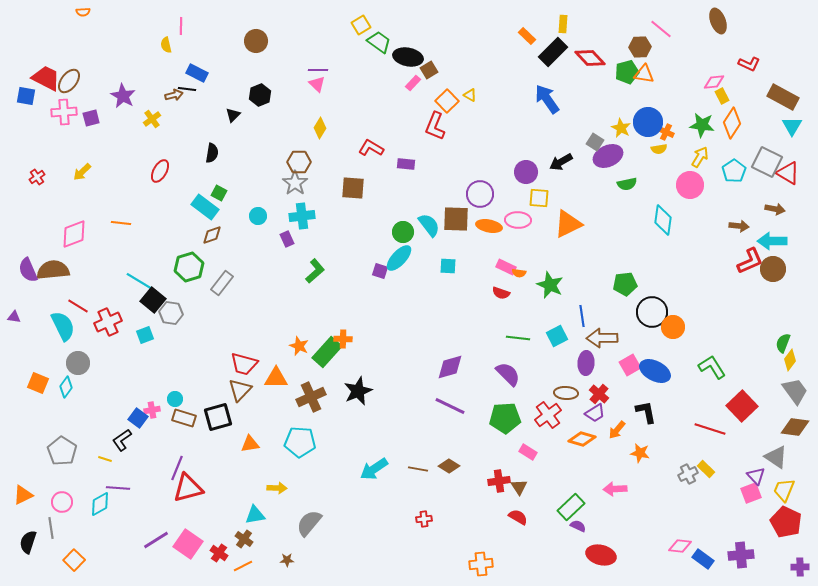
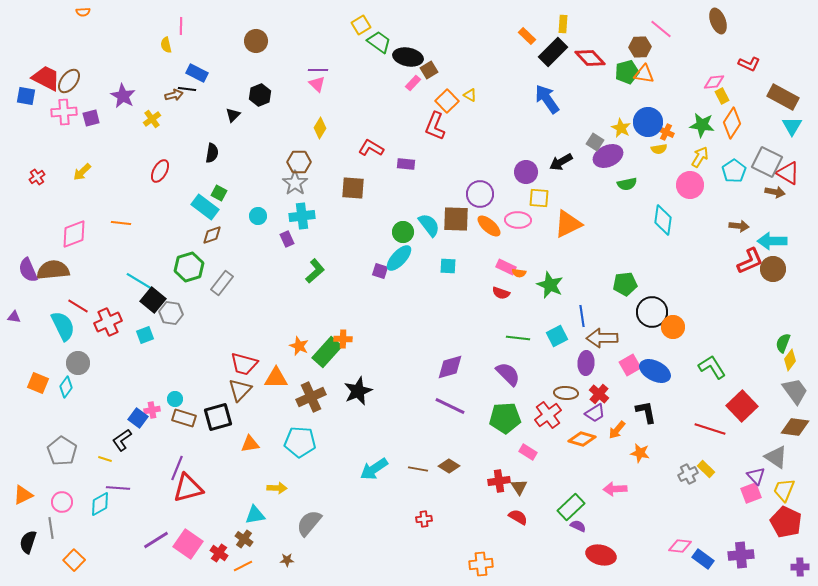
brown arrow at (775, 209): moved 17 px up
orange ellipse at (489, 226): rotated 30 degrees clockwise
